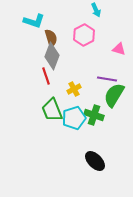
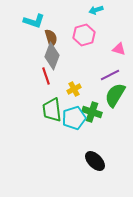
cyan arrow: rotated 96 degrees clockwise
pink hexagon: rotated 10 degrees clockwise
purple line: moved 3 px right, 4 px up; rotated 36 degrees counterclockwise
green semicircle: moved 1 px right
green trapezoid: rotated 15 degrees clockwise
green cross: moved 2 px left, 3 px up
